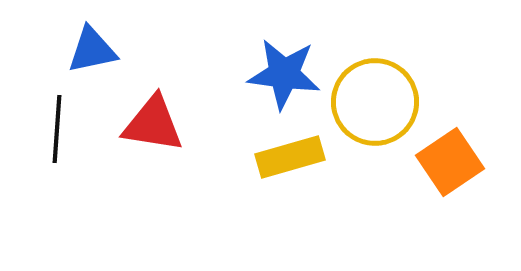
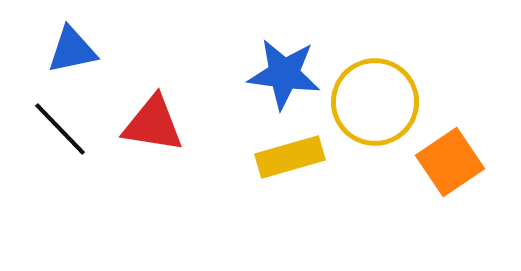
blue triangle: moved 20 px left
black line: moved 3 px right; rotated 48 degrees counterclockwise
